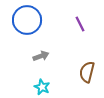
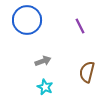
purple line: moved 2 px down
gray arrow: moved 2 px right, 5 px down
cyan star: moved 3 px right
